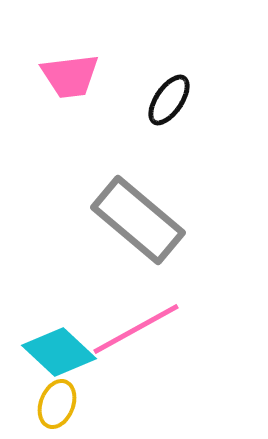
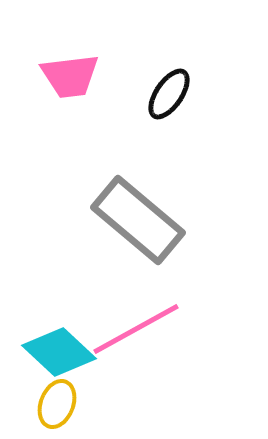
black ellipse: moved 6 px up
